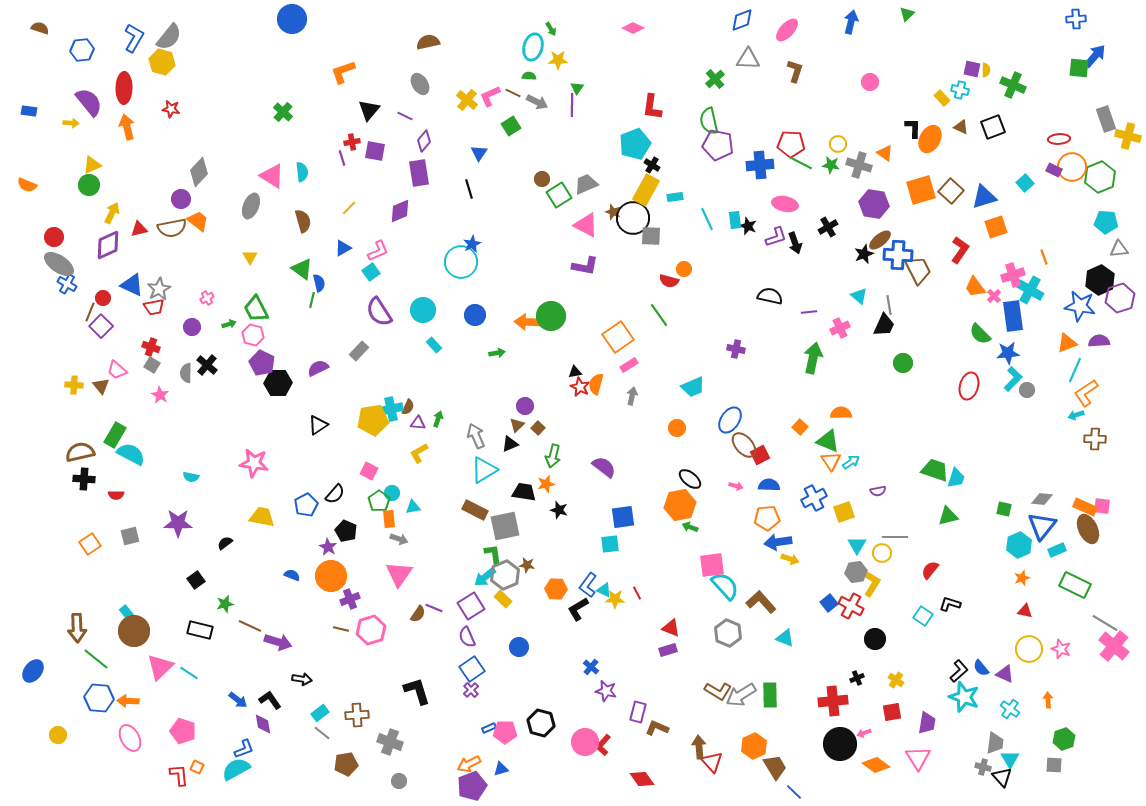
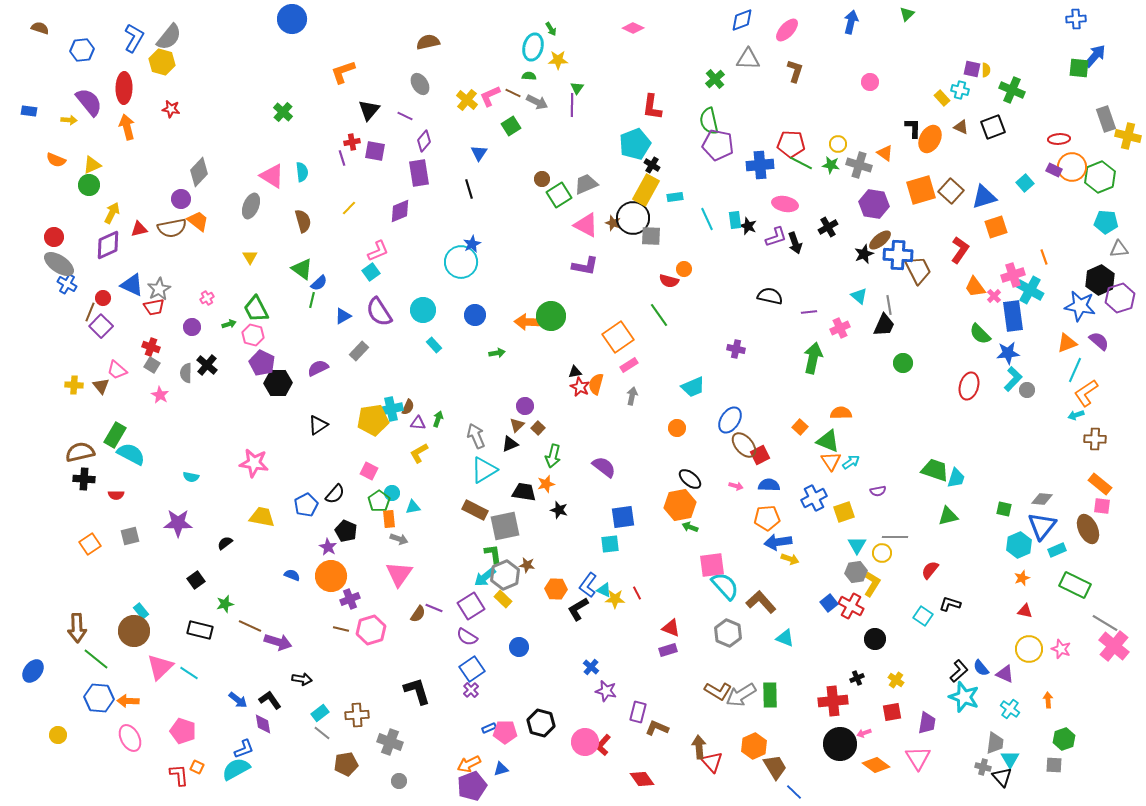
green cross at (1013, 85): moved 1 px left, 5 px down
yellow arrow at (71, 123): moved 2 px left, 3 px up
orange semicircle at (27, 185): moved 29 px right, 25 px up
brown star at (613, 212): moved 11 px down
blue triangle at (343, 248): moved 68 px down
blue semicircle at (319, 283): rotated 60 degrees clockwise
purple semicircle at (1099, 341): rotated 45 degrees clockwise
orange rectangle at (1085, 507): moved 15 px right, 23 px up; rotated 15 degrees clockwise
cyan rectangle at (127, 613): moved 14 px right, 2 px up
purple semicircle at (467, 637): rotated 35 degrees counterclockwise
